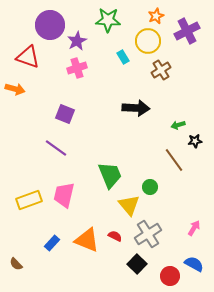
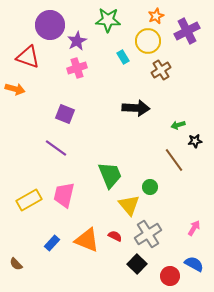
yellow rectangle: rotated 10 degrees counterclockwise
